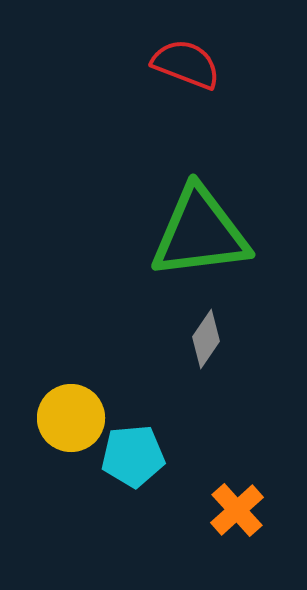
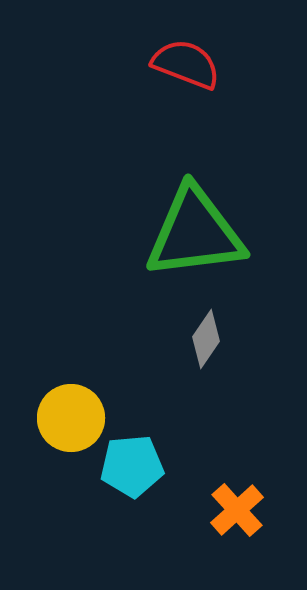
green triangle: moved 5 px left
cyan pentagon: moved 1 px left, 10 px down
